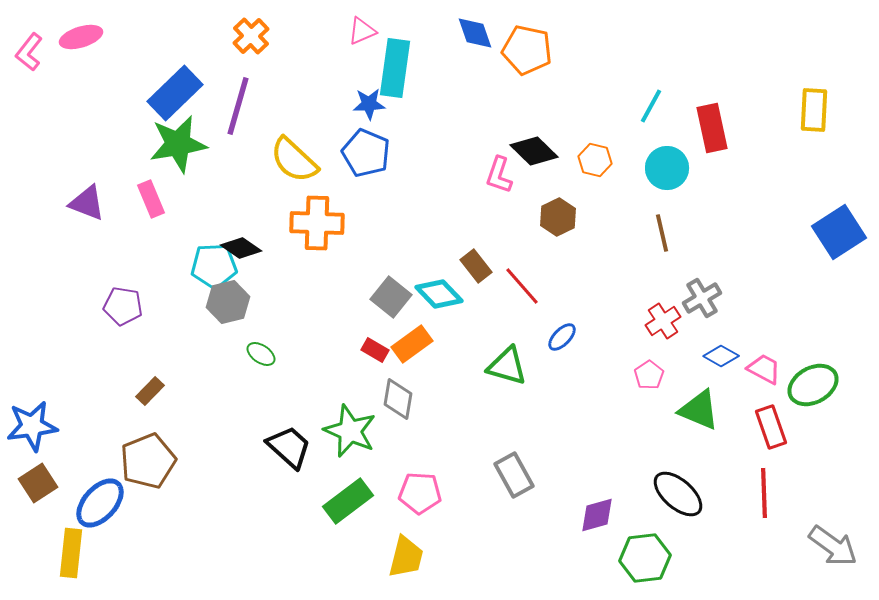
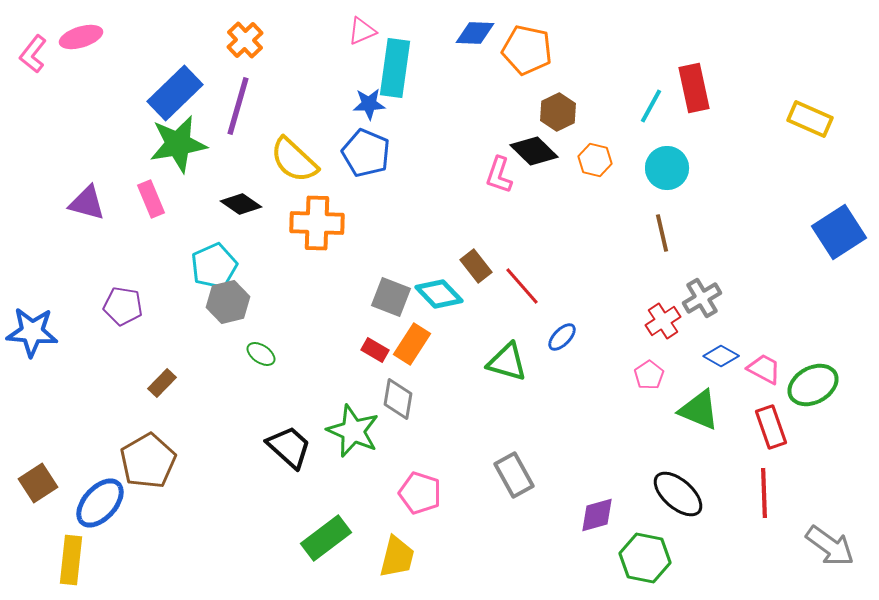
blue diamond at (475, 33): rotated 69 degrees counterclockwise
orange cross at (251, 36): moved 6 px left, 4 px down
pink L-shape at (29, 52): moved 4 px right, 2 px down
yellow rectangle at (814, 110): moved 4 px left, 9 px down; rotated 69 degrees counterclockwise
red rectangle at (712, 128): moved 18 px left, 40 px up
purple triangle at (87, 203): rotated 6 degrees counterclockwise
brown hexagon at (558, 217): moved 105 px up
black diamond at (241, 248): moved 44 px up
cyan pentagon at (214, 266): rotated 21 degrees counterclockwise
gray square at (391, 297): rotated 18 degrees counterclockwise
orange rectangle at (412, 344): rotated 21 degrees counterclockwise
green triangle at (507, 366): moved 4 px up
brown rectangle at (150, 391): moved 12 px right, 8 px up
blue star at (32, 426): moved 94 px up; rotated 12 degrees clockwise
green star at (350, 431): moved 3 px right
brown pentagon at (148, 461): rotated 8 degrees counterclockwise
pink pentagon at (420, 493): rotated 15 degrees clockwise
green rectangle at (348, 501): moved 22 px left, 37 px down
gray arrow at (833, 546): moved 3 px left
yellow rectangle at (71, 553): moved 7 px down
yellow trapezoid at (406, 557): moved 9 px left
green hexagon at (645, 558): rotated 18 degrees clockwise
